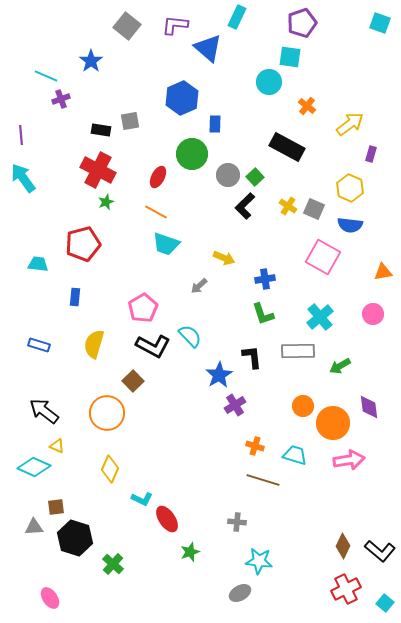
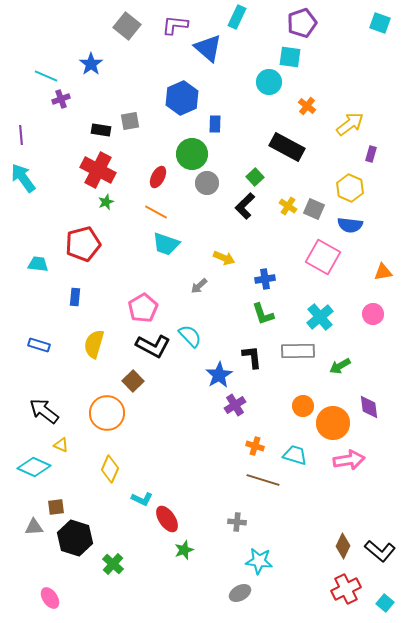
blue star at (91, 61): moved 3 px down
gray circle at (228, 175): moved 21 px left, 8 px down
yellow triangle at (57, 446): moved 4 px right, 1 px up
green star at (190, 552): moved 6 px left, 2 px up
